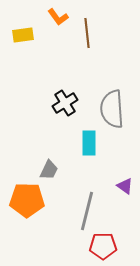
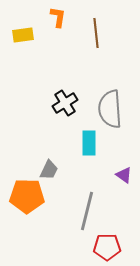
orange L-shape: rotated 135 degrees counterclockwise
brown line: moved 9 px right
gray semicircle: moved 2 px left
purple triangle: moved 1 px left, 11 px up
orange pentagon: moved 4 px up
red pentagon: moved 4 px right, 1 px down
